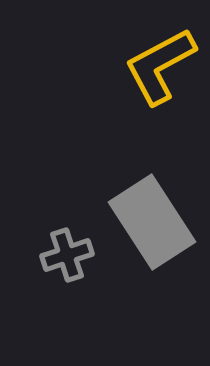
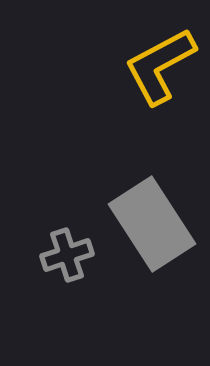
gray rectangle: moved 2 px down
